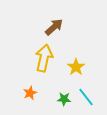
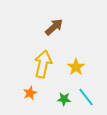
yellow arrow: moved 1 px left, 6 px down
